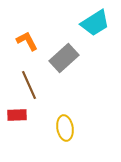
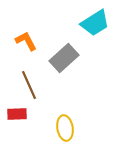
orange L-shape: moved 1 px left
red rectangle: moved 1 px up
